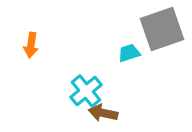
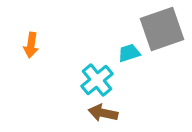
cyan cross: moved 11 px right, 11 px up
